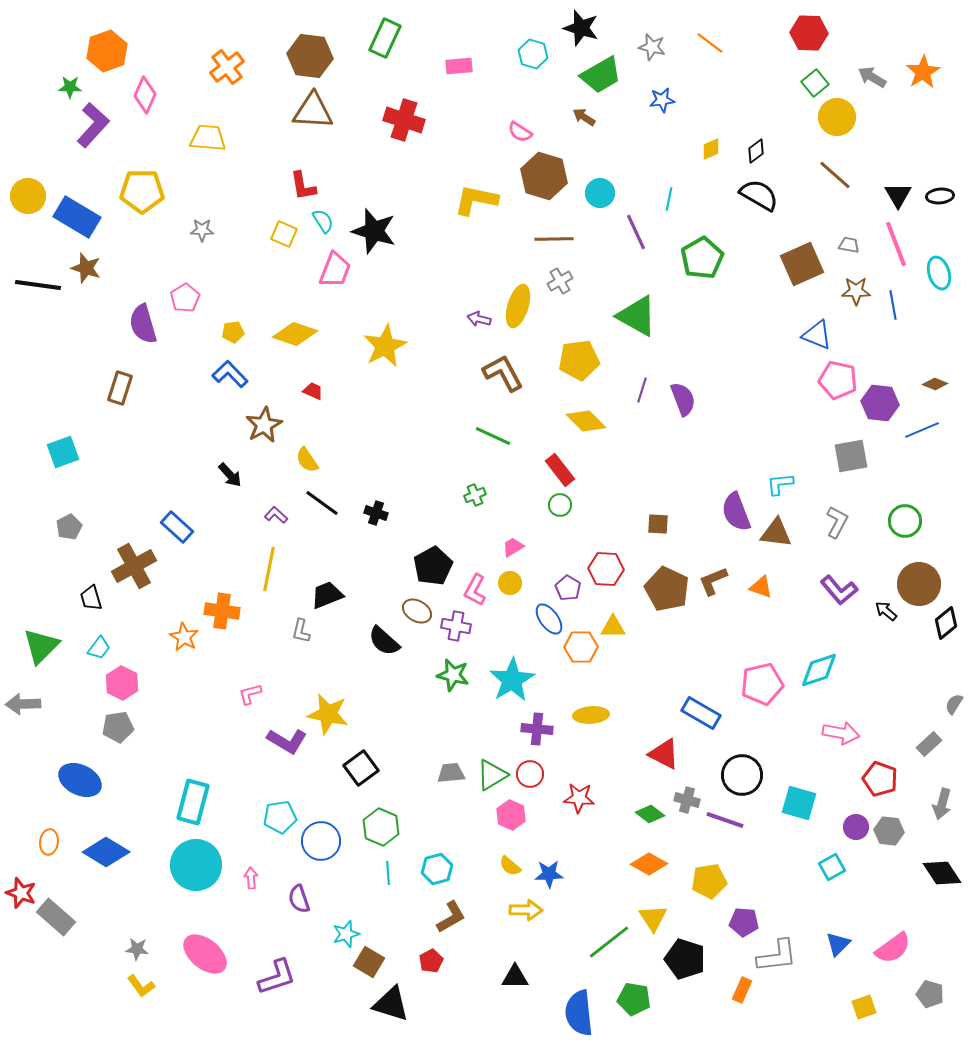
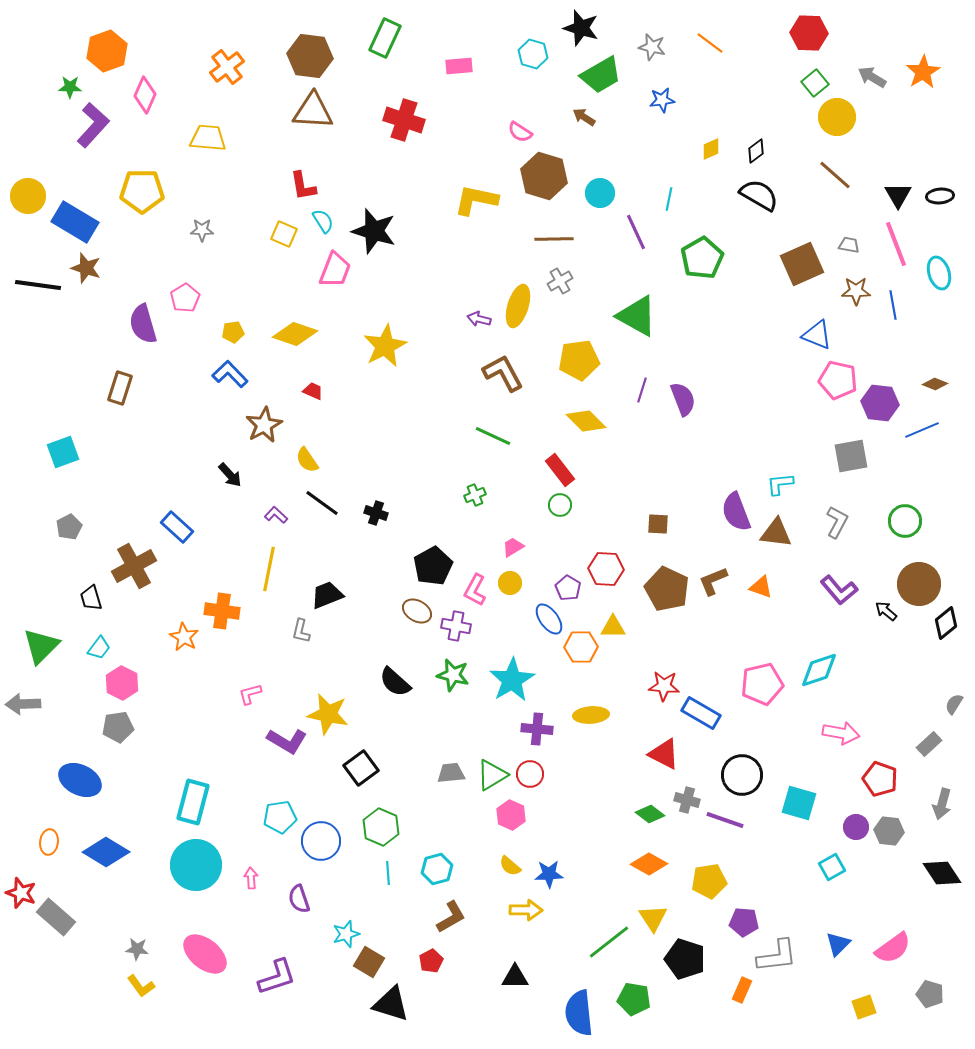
blue rectangle at (77, 217): moved 2 px left, 5 px down
black semicircle at (384, 641): moved 11 px right, 41 px down
red star at (579, 798): moved 85 px right, 112 px up
